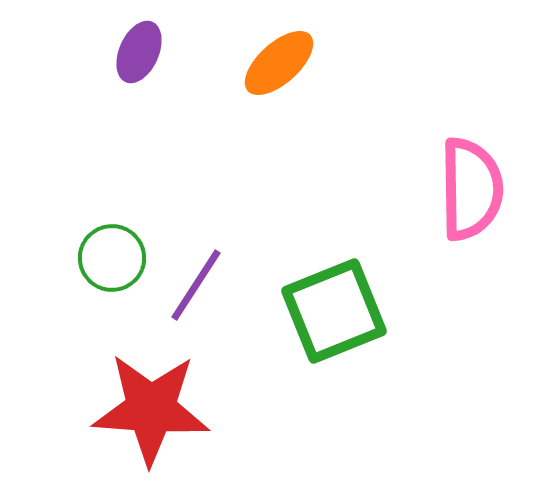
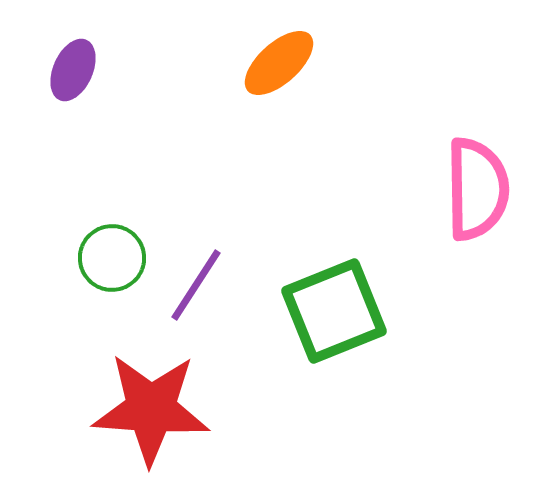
purple ellipse: moved 66 px left, 18 px down
pink semicircle: moved 6 px right
